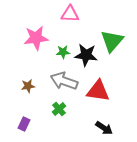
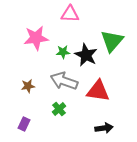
black star: rotated 20 degrees clockwise
black arrow: rotated 42 degrees counterclockwise
